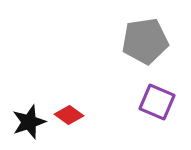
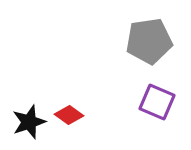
gray pentagon: moved 4 px right
